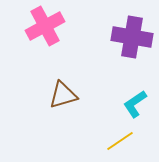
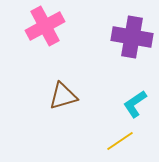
brown triangle: moved 1 px down
